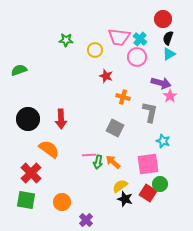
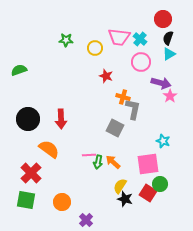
yellow circle: moved 2 px up
pink circle: moved 4 px right, 5 px down
gray L-shape: moved 17 px left, 3 px up
yellow semicircle: rotated 21 degrees counterclockwise
